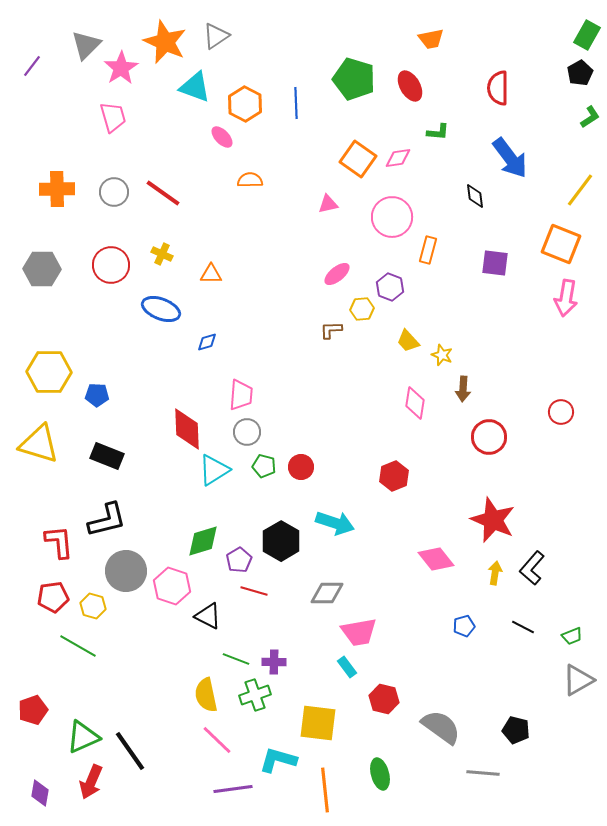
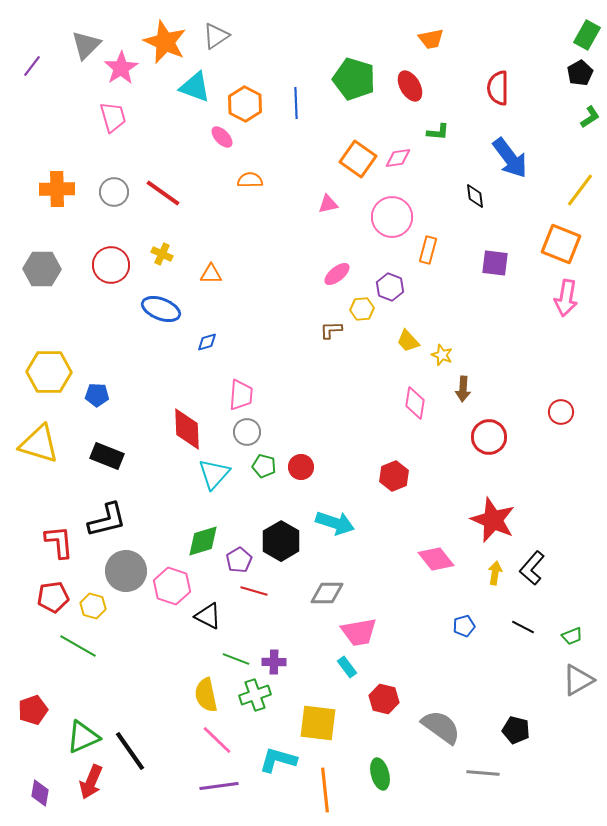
cyan triangle at (214, 470): moved 4 px down; rotated 16 degrees counterclockwise
purple line at (233, 789): moved 14 px left, 3 px up
